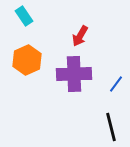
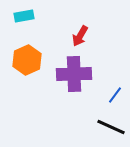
cyan rectangle: rotated 66 degrees counterclockwise
blue line: moved 1 px left, 11 px down
black line: rotated 52 degrees counterclockwise
